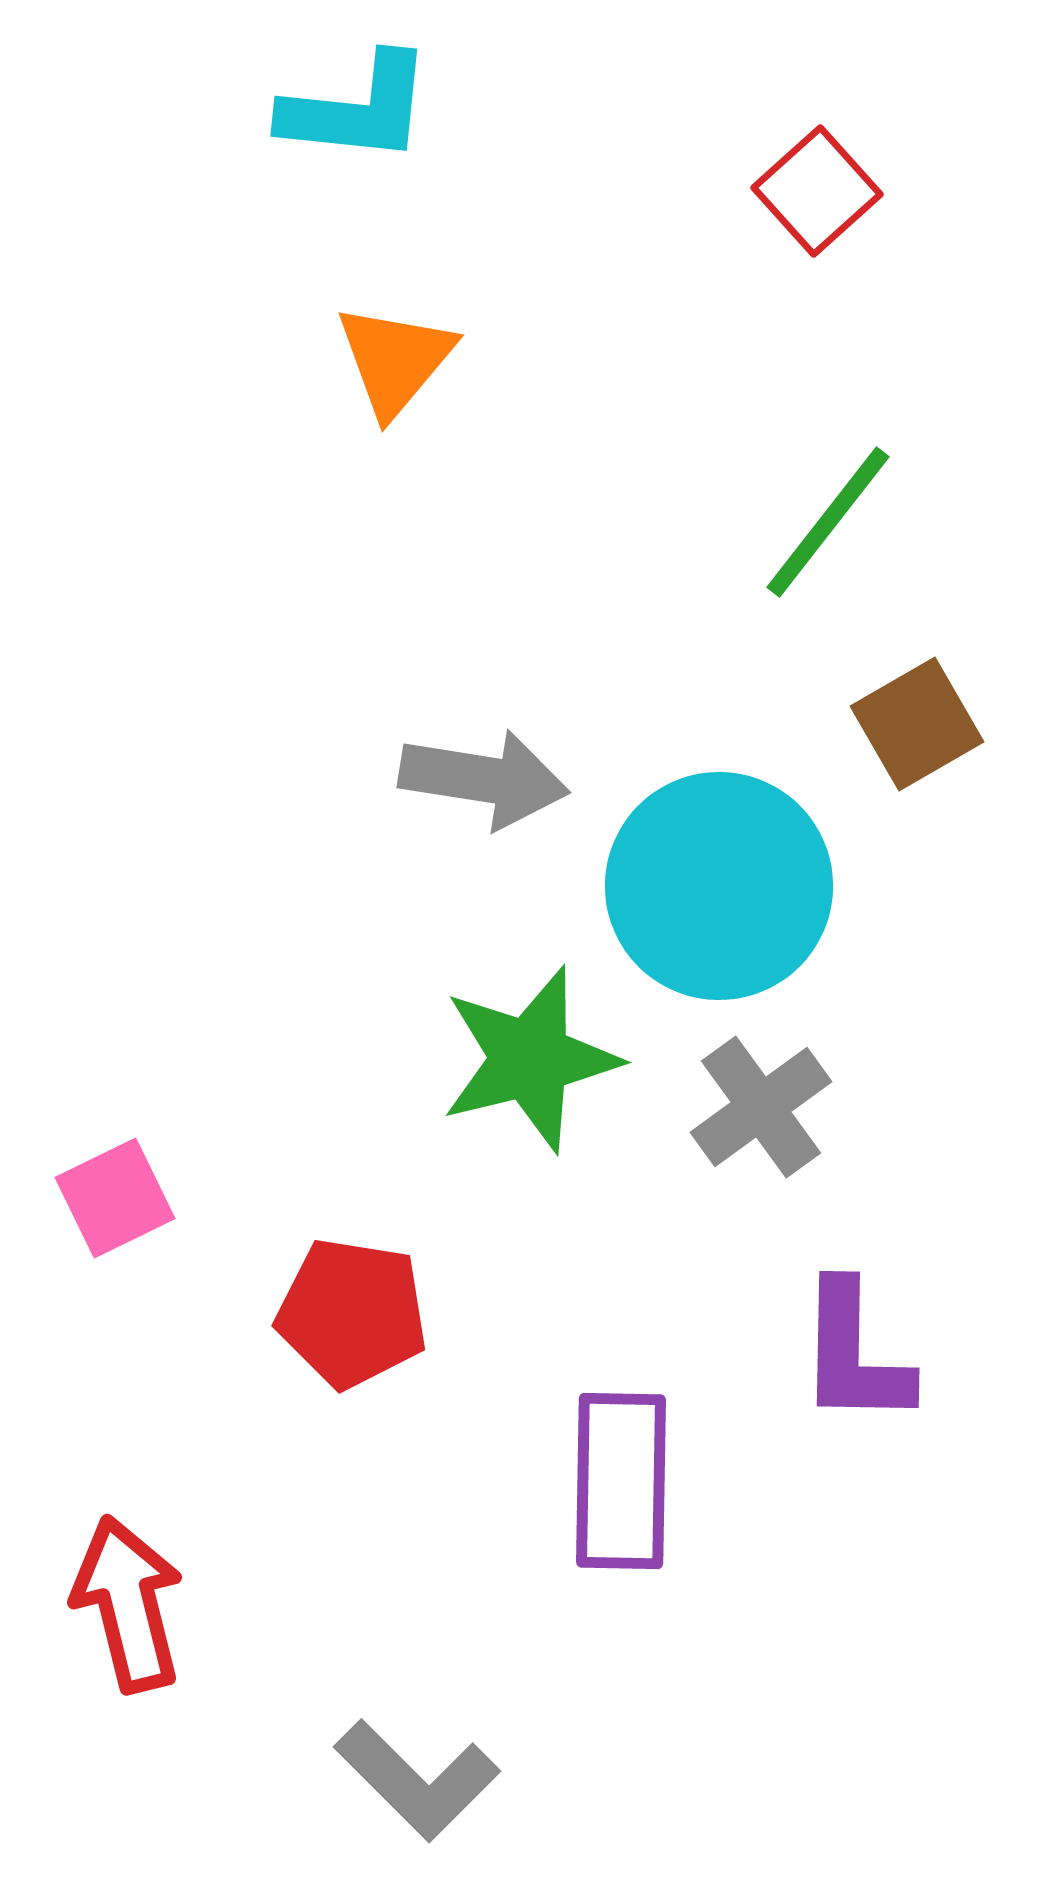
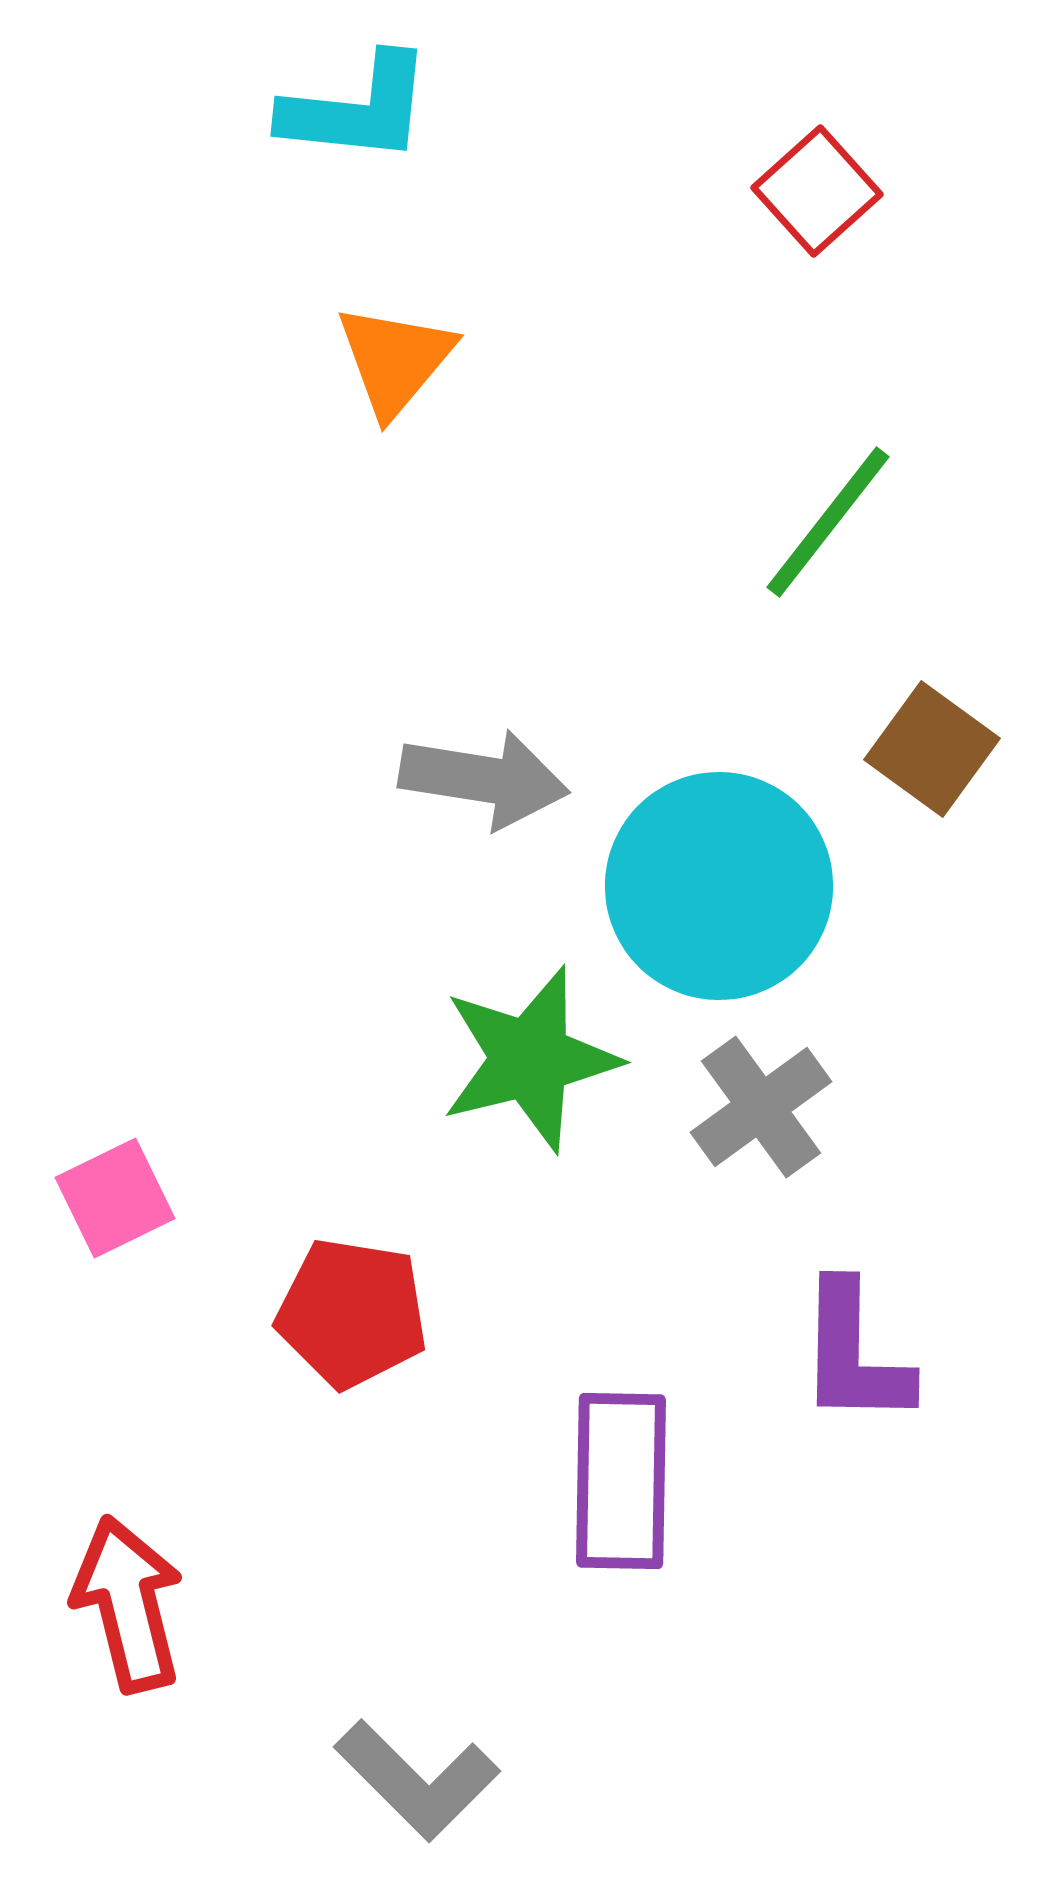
brown square: moved 15 px right, 25 px down; rotated 24 degrees counterclockwise
